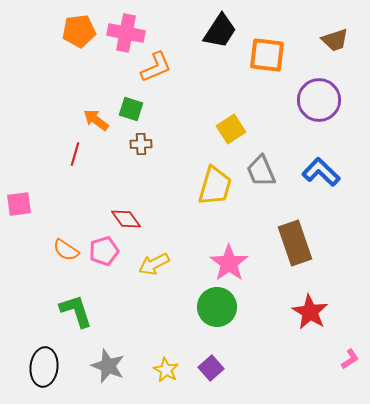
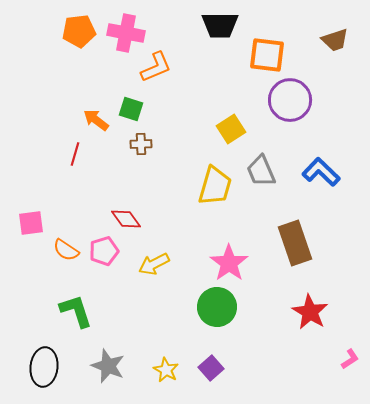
black trapezoid: moved 6 px up; rotated 57 degrees clockwise
purple circle: moved 29 px left
pink square: moved 12 px right, 19 px down
